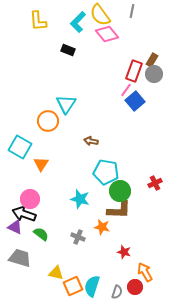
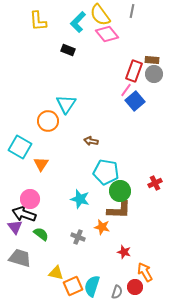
brown rectangle: rotated 64 degrees clockwise
purple triangle: rotated 28 degrees clockwise
